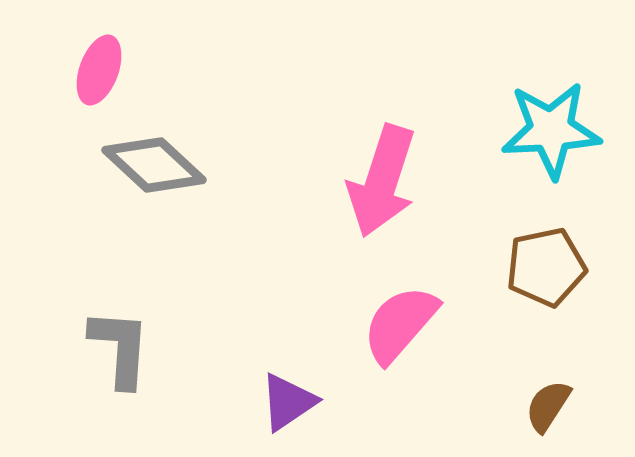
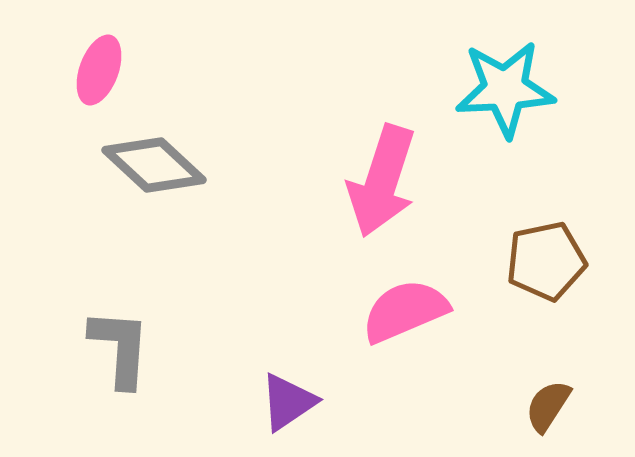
cyan star: moved 46 px left, 41 px up
brown pentagon: moved 6 px up
pink semicircle: moved 5 px right, 13 px up; rotated 26 degrees clockwise
